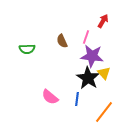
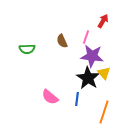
orange line: rotated 20 degrees counterclockwise
